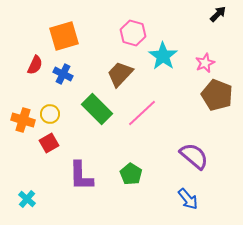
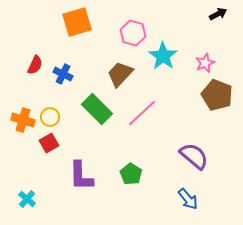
black arrow: rotated 18 degrees clockwise
orange square: moved 13 px right, 14 px up
yellow circle: moved 3 px down
